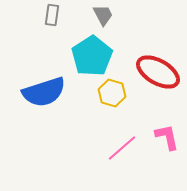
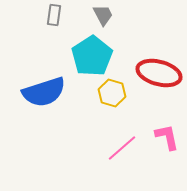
gray rectangle: moved 2 px right
red ellipse: moved 1 px right, 1 px down; rotated 15 degrees counterclockwise
